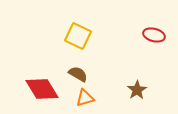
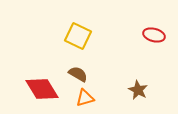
brown star: moved 1 px right; rotated 12 degrees counterclockwise
